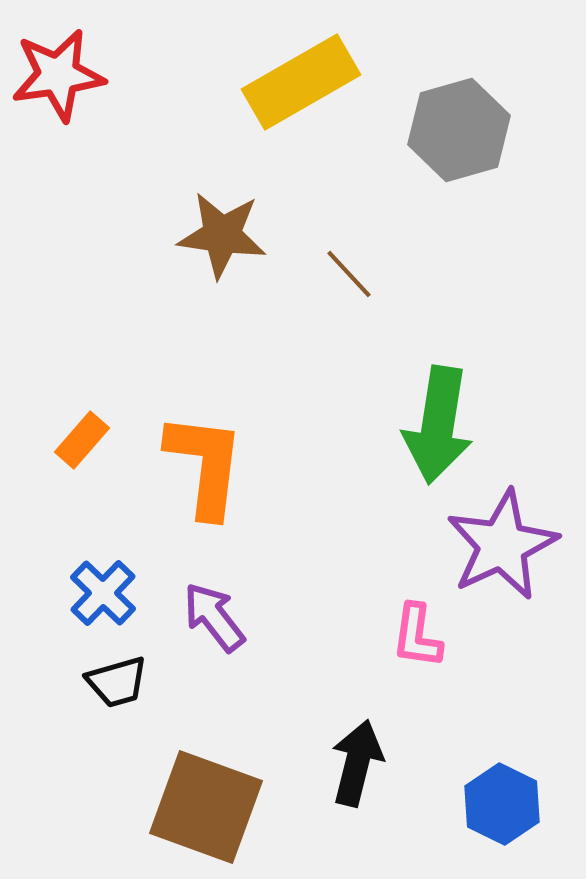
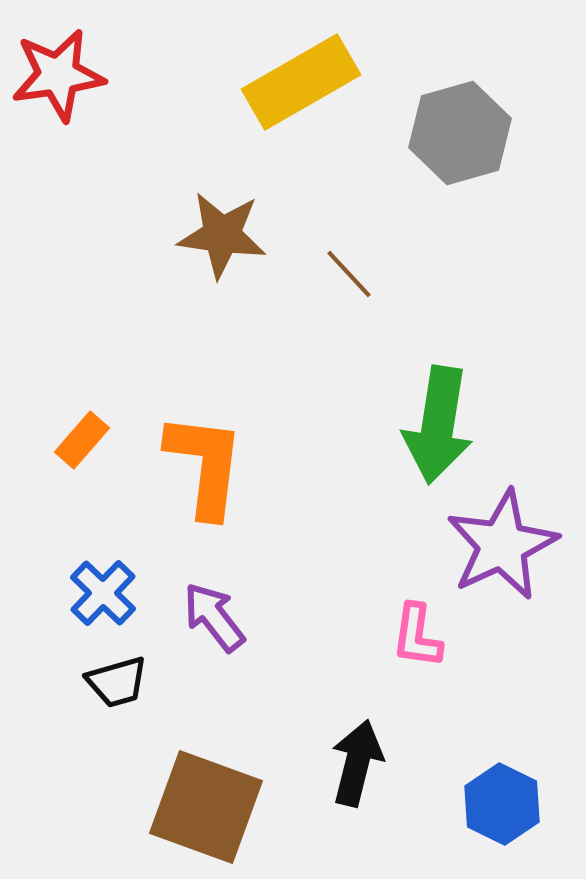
gray hexagon: moved 1 px right, 3 px down
